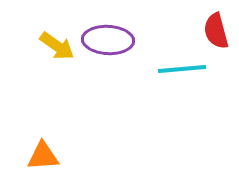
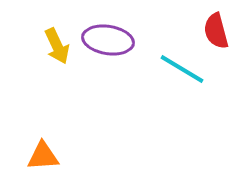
purple ellipse: rotated 6 degrees clockwise
yellow arrow: rotated 30 degrees clockwise
cyan line: rotated 36 degrees clockwise
